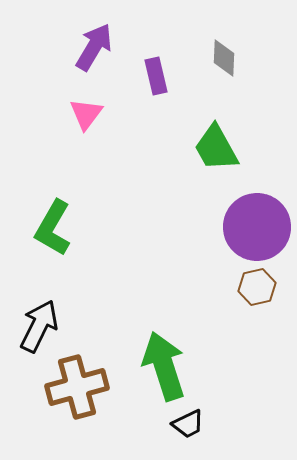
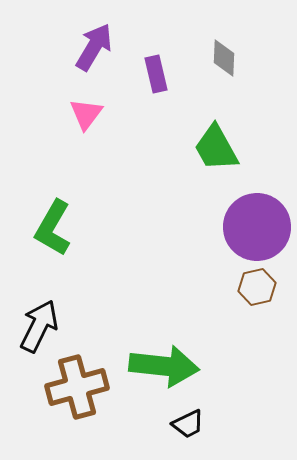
purple rectangle: moved 2 px up
green arrow: rotated 114 degrees clockwise
